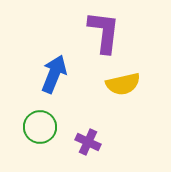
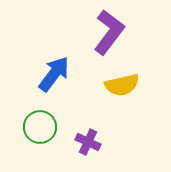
purple L-shape: moved 5 px right; rotated 30 degrees clockwise
blue arrow: rotated 15 degrees clockwise
yellow semicircle: moved 1 px left, 1 px down
